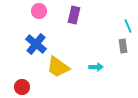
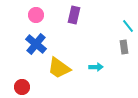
pink circle: moved 3 px left, 4 px down
cyan line: rotated 16 degrees counterclockwise
gray rectangle: moved 1 px right, 1 px down
yellow trapezoid: moved 1 px right, 1 px down
